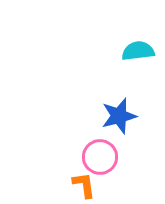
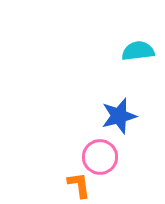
orange L-shape: moved 5 px left
